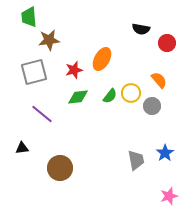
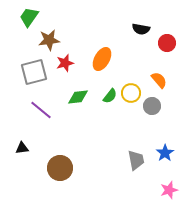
green trapezoid: rotated 40 degrees clockwise
red star: moved 9 px left, 7 px up
purple line: moved 1 px left, 4 px up
pink star: moved 6 px up
